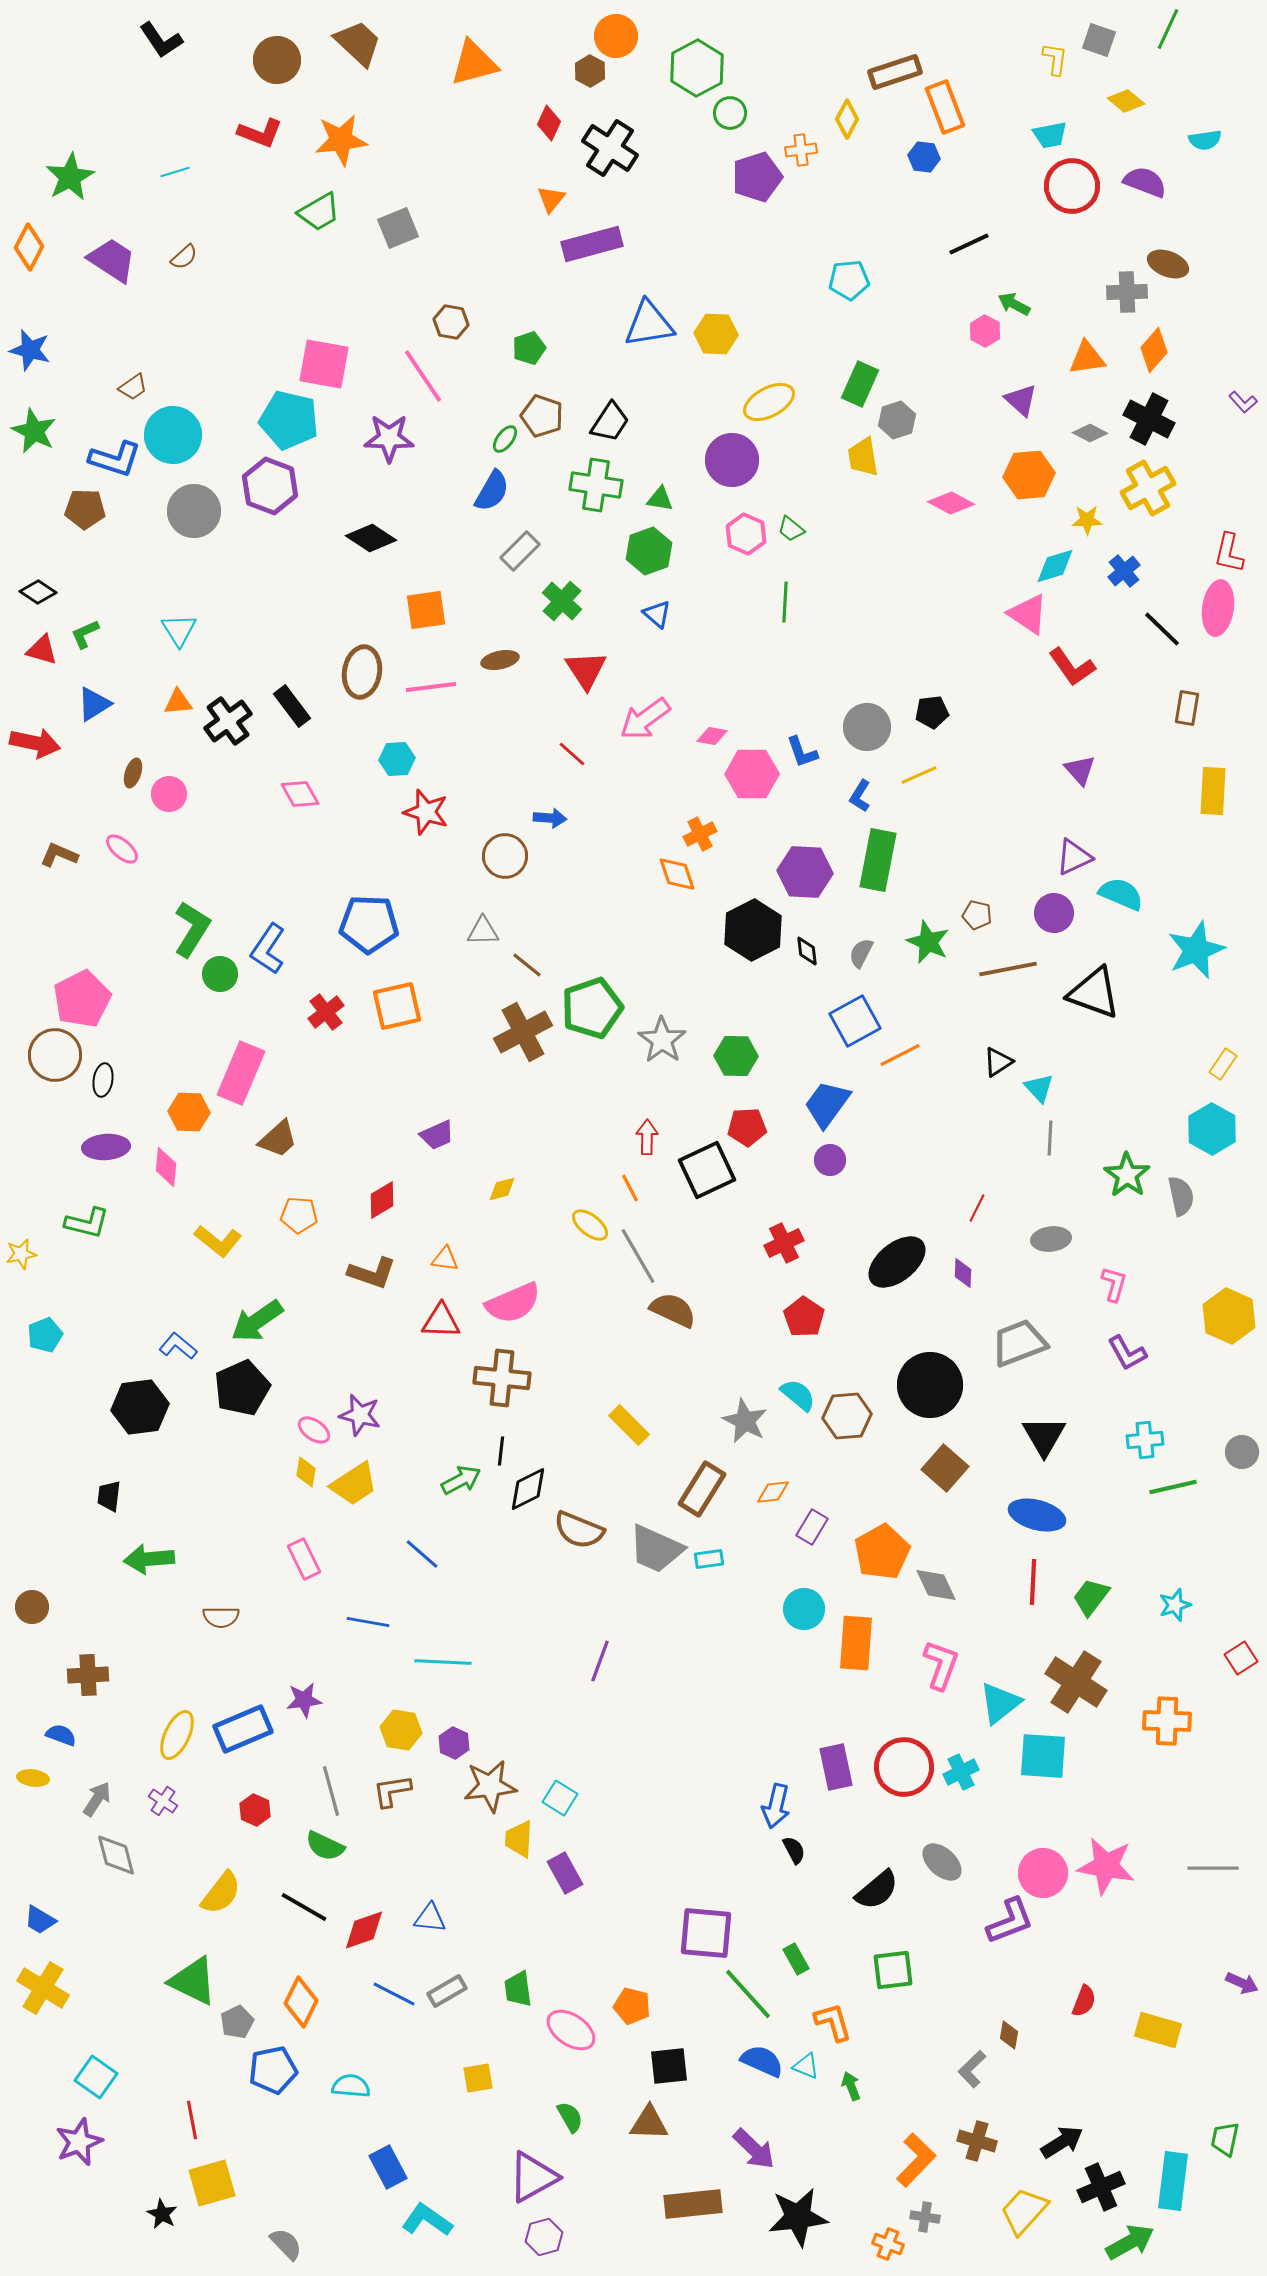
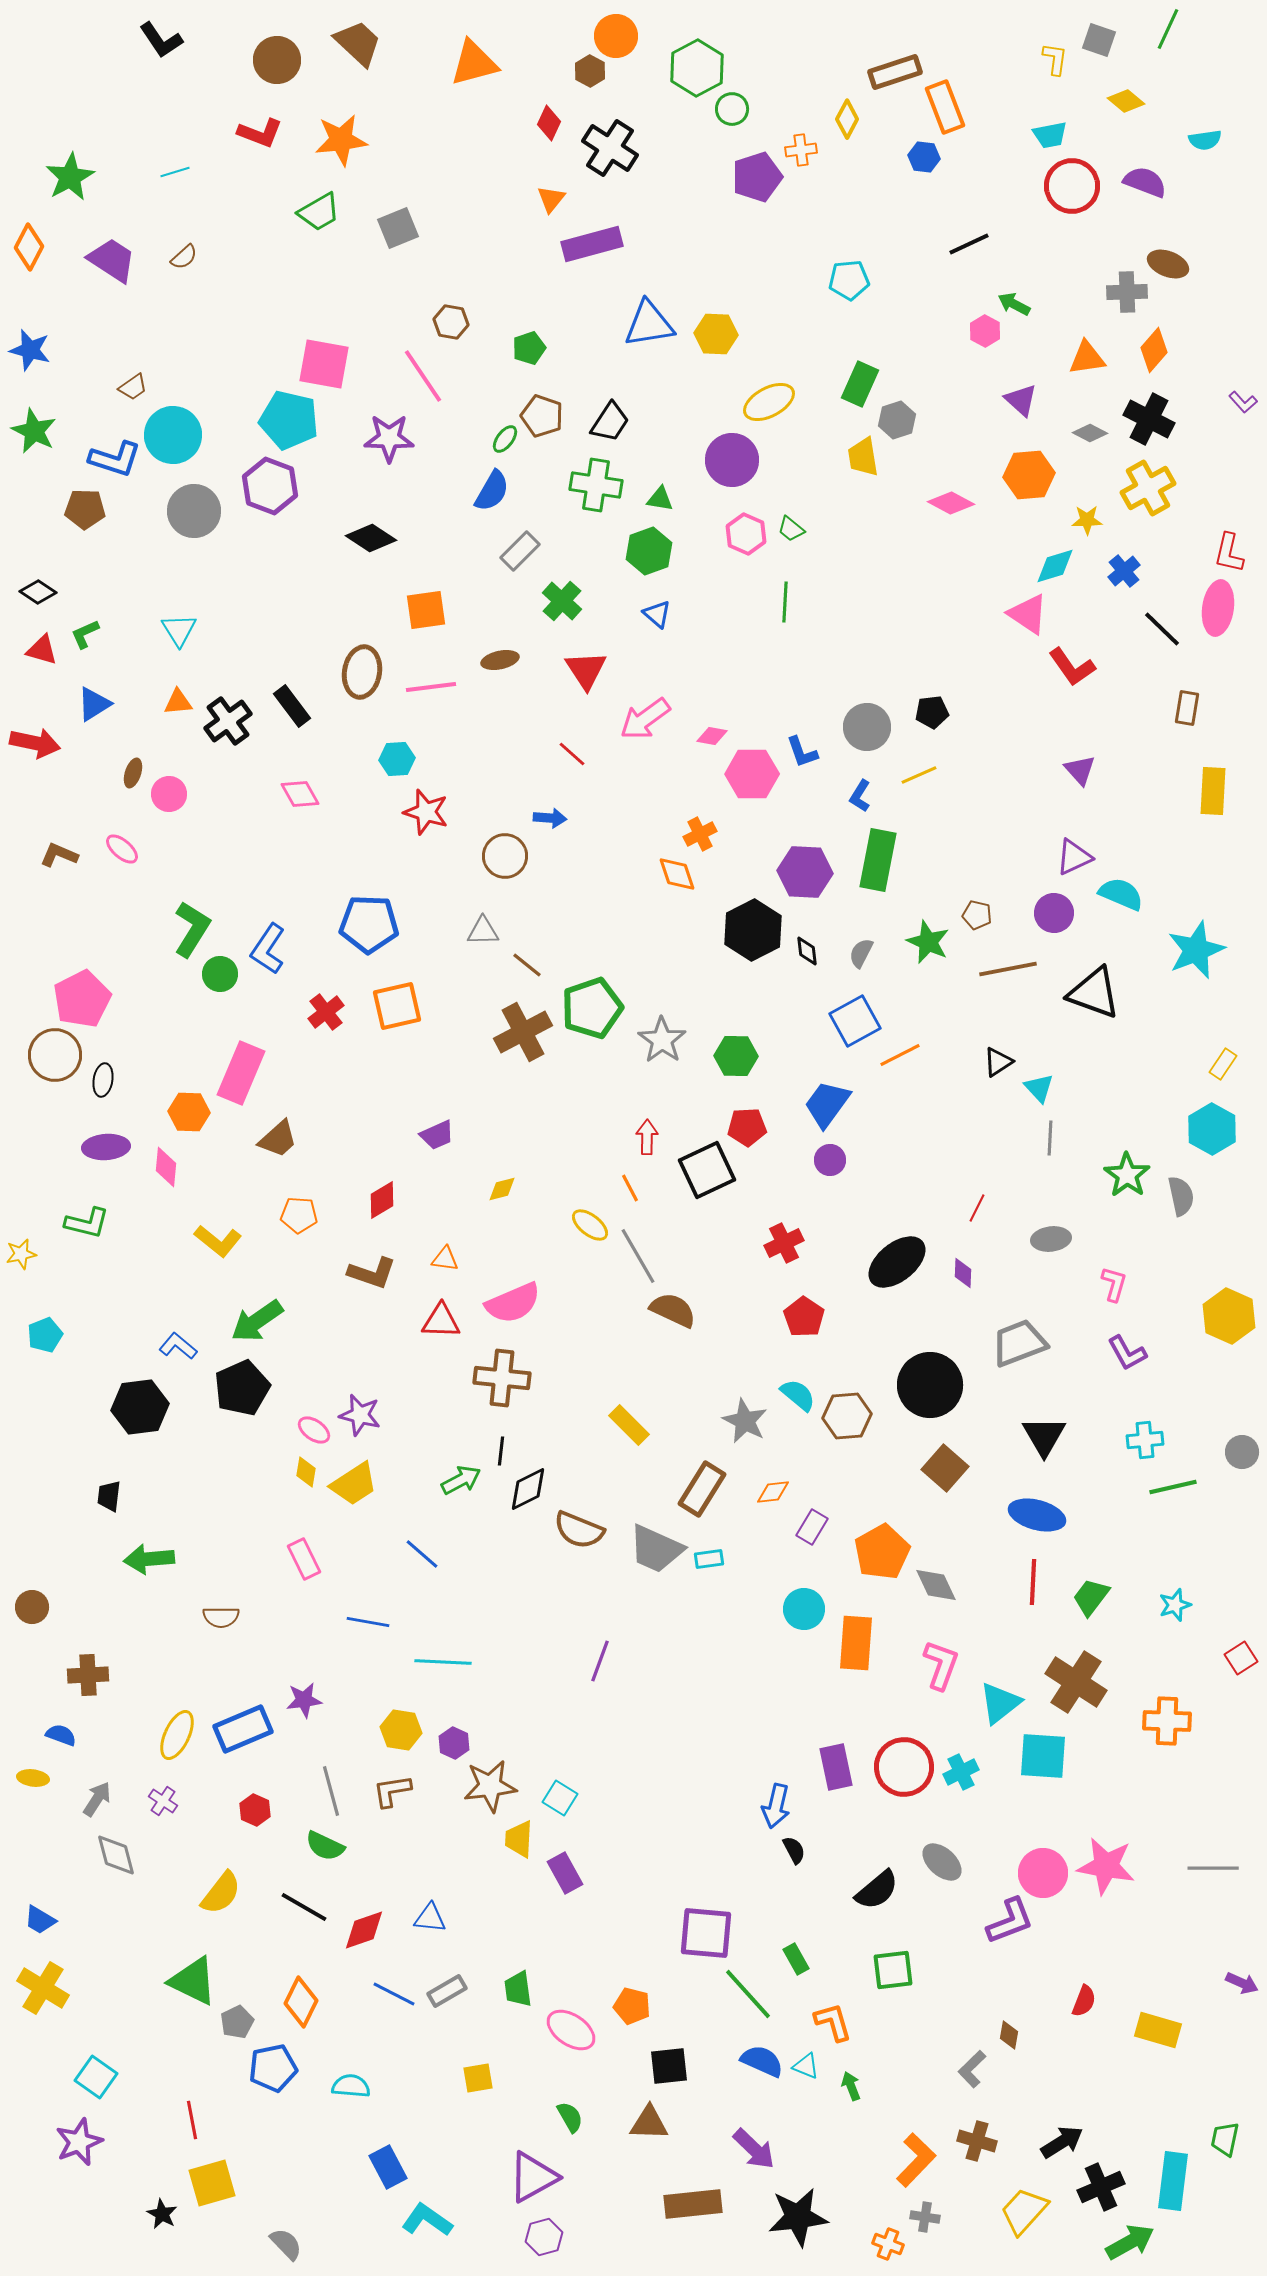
green circle at (730, 113): moved 2 px right, 4 px up
blue pentagon at (273, 2070): moved 2 px up
